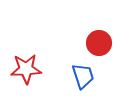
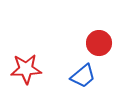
blue trapezoid: rotated 68 degrees clockwise
